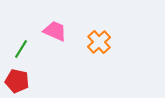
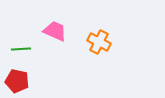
orange cross: rotated 20 degrees counterclockwise
green line: rotated 54 degrees clockwise
